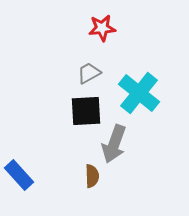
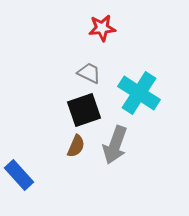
gray trapezoid: rotated 55 degrees clockwise
cyan cross: rotated 6 degrees counterclockwise
black square: moved 2 px left, 1 px up; rotated 16 degrees counterclockwise
gray arrow: moved 1 px right, 1 px down
brown semicircle: moved 16 px left, 30 px up; rotated 25 degrees clockwise
